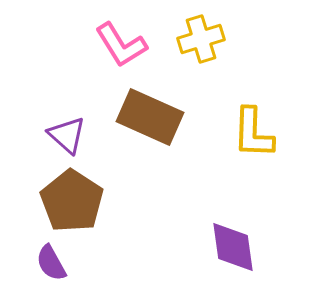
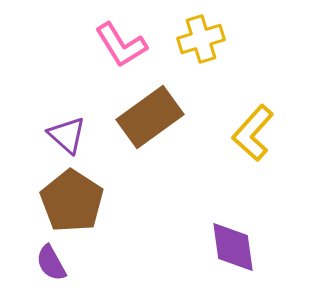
brown rectangle: rotated 60 degrees counterclockwise
yellow L-shape: rotated 40 degrees clockwise
